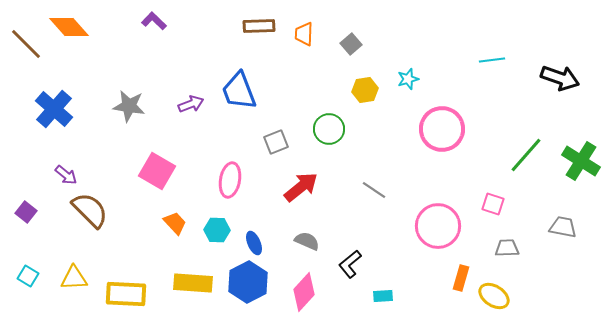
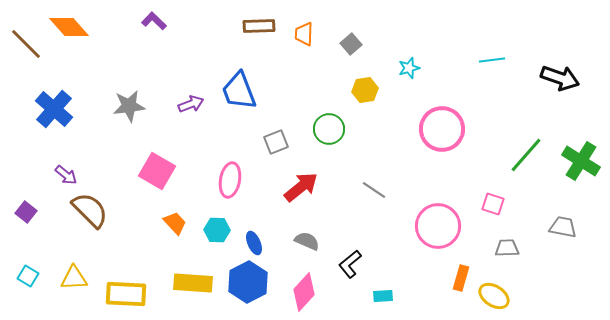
cyan star at (408, 79): moved 1 px right, 11 px up
gray star at (129, 106): rotated 16 degrees counterclockwise
